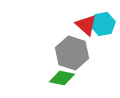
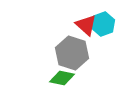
cyan hexagon: rotated 10 degrees counterclockwise
